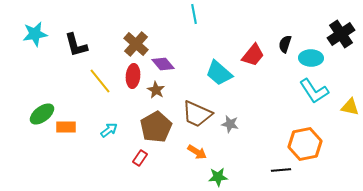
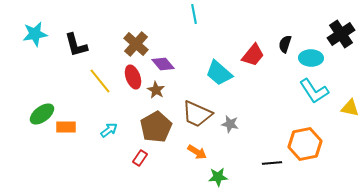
red ellipse: moved 1 px down; rotated 25 degrees counterclockwise
yellow triangle: moved 1 px down
black line: moved 9 px left, 7 px up
